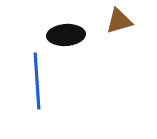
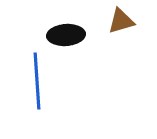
brown triangle: moved 2 px right
